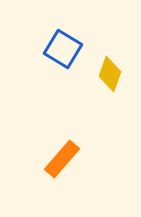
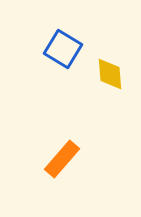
yellow diamond: rotated 24 degrees counterclockwise
